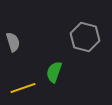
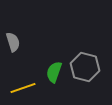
gray hexagon: moved 30 px down
